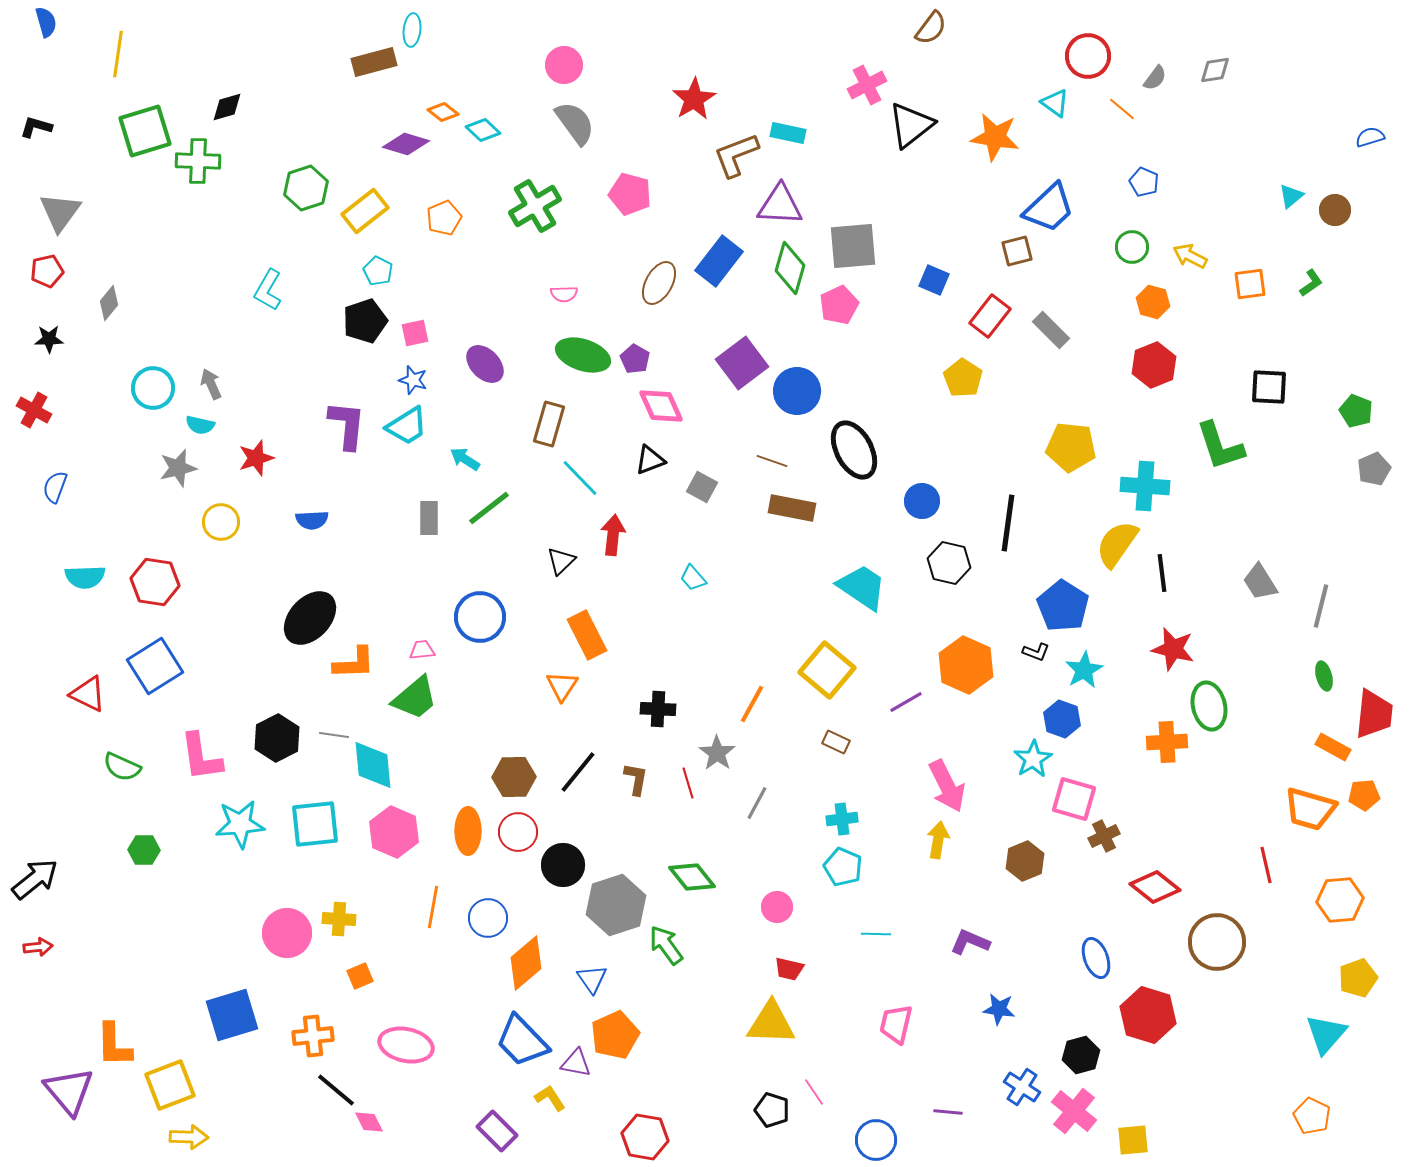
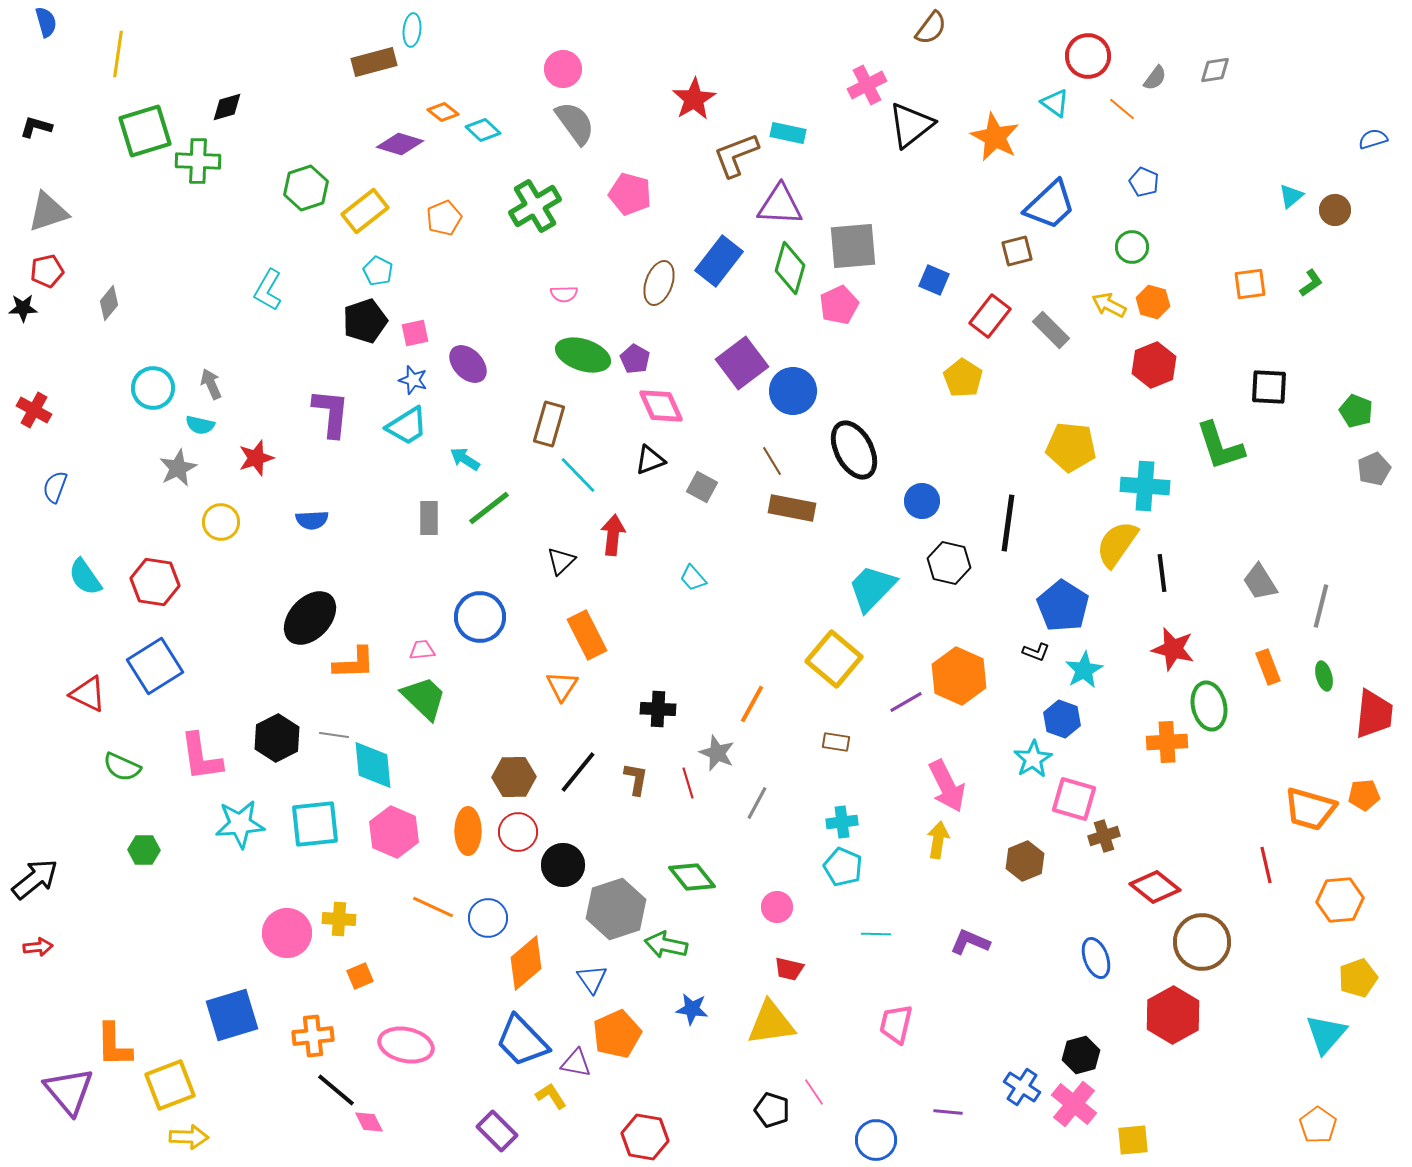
pink circle at (564, 65): moved 1 px left, 4 px down
orange star at (995, 137): rotated 18 degrees clockwise
blue semicircle at (1370, 137): moved 3 px right, 2 px down
purple diamond at (406, 144): moved 6 px left
blue trapezoid at (1049, 208): moved 1 px right, 3 px up
gray triangle at (60, 212): moved 12 px left; rotated 36 degrees clockwise
yellow arrow at (1190, 256): moved 81 px left, 49 px down
brown ellipse at (659, 283): rotated 9 degrees counterclockwise
black star at (49, 339): moved 26 px left, 31 px up
purple ellipse at (485, 364): moved 17 px left
blue circle at (797, 391): moved 4 px left
purple L-shape at (347, 425): moved 16 px left, 12 px up
brown line at (772, 461): rotated 40 degrees clockwise
gray star at (178, 468): rotated 12 degrees counterclockwise
cyan line at (580, 478): moved 2 px left, 3 px up
cyan semicircle at (85, 577): rotated 57 degrees clockwise
cyan trapezoid at (862, 587): moved 10 px right, 1 px down; rotated 80 degrees counterclockwise
orange hexagon at (966, 665): moved 7 px left, 11 px down
yellow square at (827, 670): moved 7 px right, 11 px up
green trapezoid at (415, 698): moved 9 px right; rotated 96 degrees counterclockwise
brown rectangle at (836, 742): rotated 16 degrees counterclockwise
orange rectangle at (1333, 747): moved 65 px left, 80 px up; rotated 40 degrees clockwise
gray star at (717, 753): rotated 12 degrees counterclockwise
cyan cross at (842, 819): moved 3 px down
brown cross at (1104, 836): rotated 8 degrees clockwise
gray hexagon at (616, 905): moved 4 px down
orange line at (433, 907): rotated 75 degrees counterclockwise
brown circle at (1217, 942): moved 15 px left
green arrow at (666, 945): rotated 42 degrees counterclockwise
blue star at (999, 1009): moved 307 px left
red hexagon at (1148, 1015): moved 25 px right; rotated 14 degrees clockwise
yellow triangle at (771, 1023): rotated 10 degrees counterclockwise
orange pentagon at (615, 1035): moved 2 px right, 1 px up
yellow L-shape at (550, 1098): moved 1 px right, 2 px up
pink cross at (1074, 1111): moved 7 px up
orange pentagon at (1312, 1116): moved 6 px right, 9 px down; rotated 9 degrees clockwise
